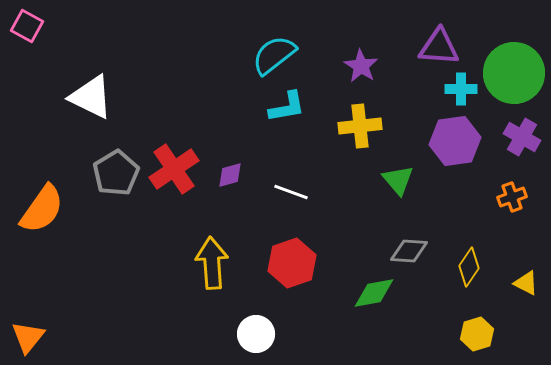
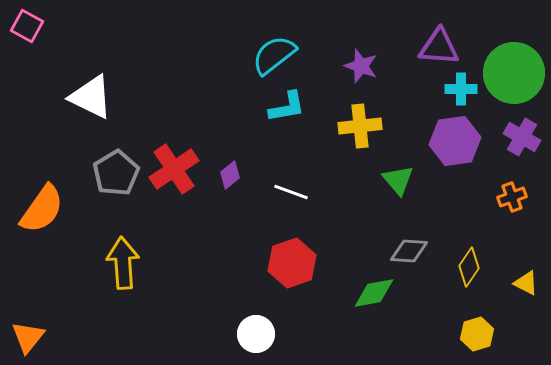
purple star: rotated 12 degrees counterclockwise
purple diamond: rotated 24 degrees counterclockwise
yellow arrow: moved 89 px left
